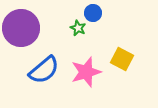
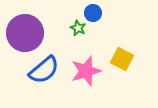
purple circle: moved 4 px right, 5 px down
pink star: moved 1 px up
